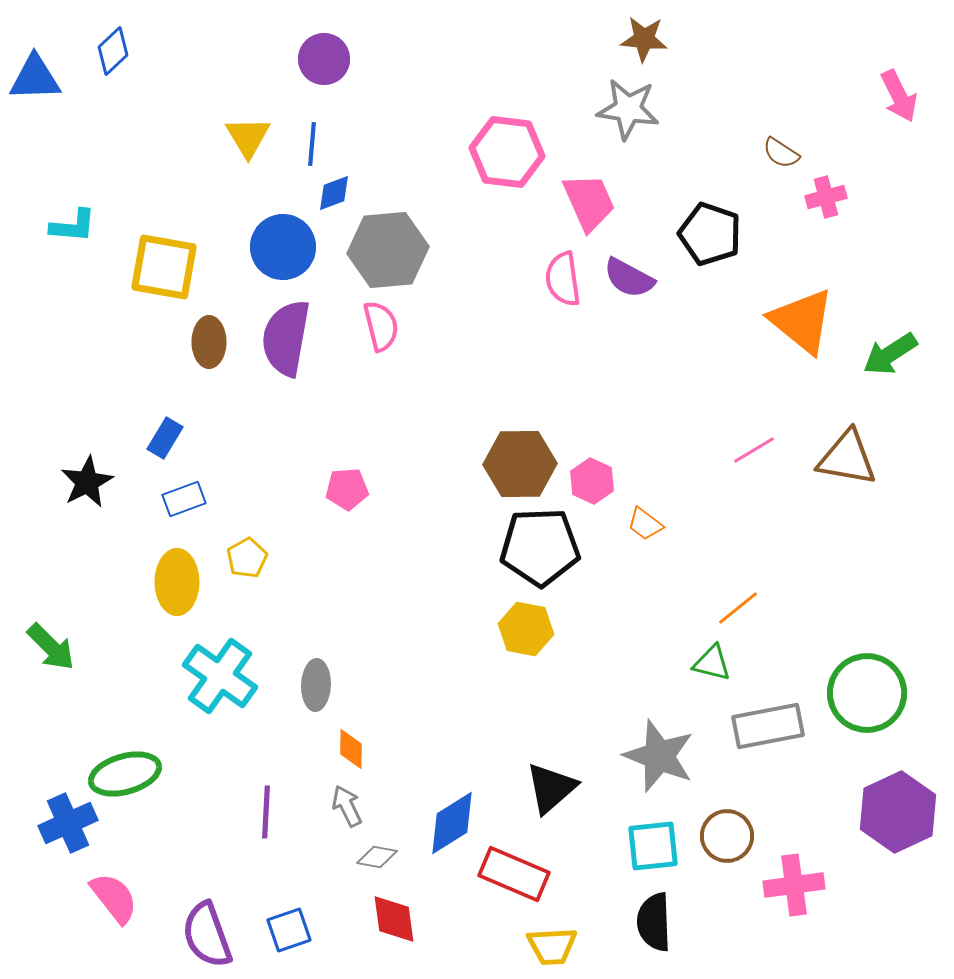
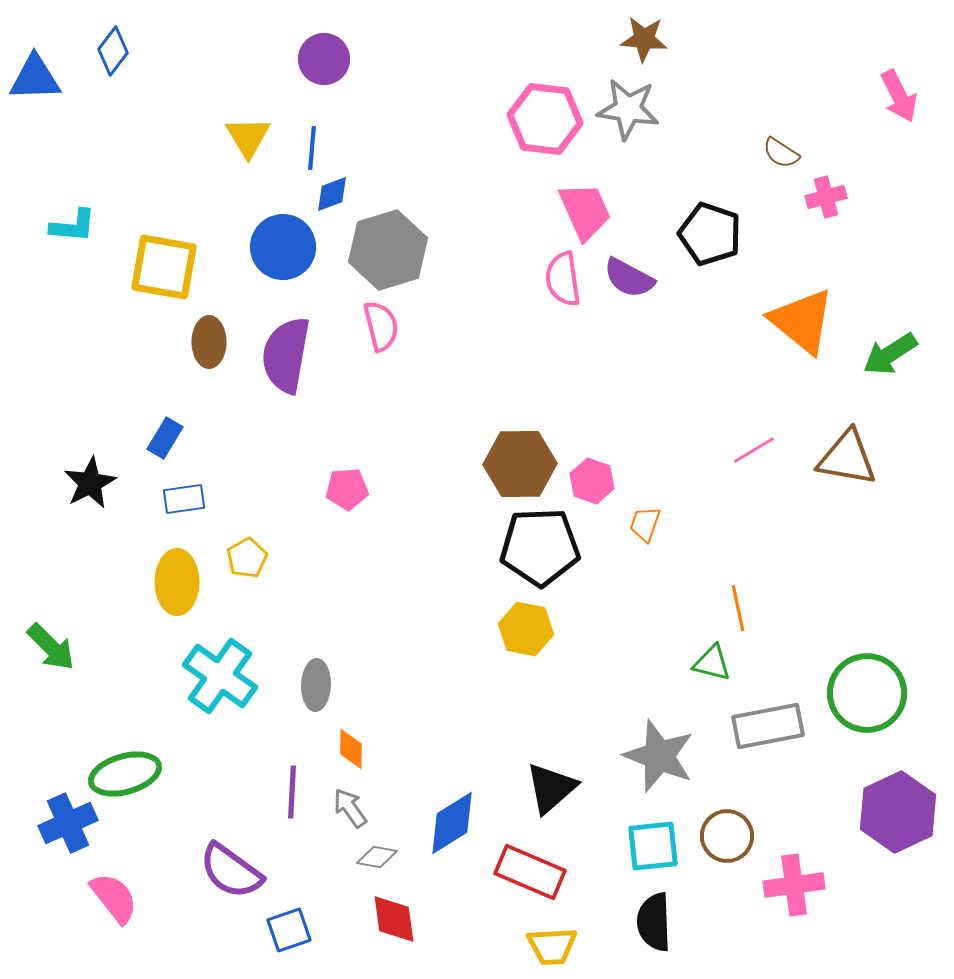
blue diamond at (113, 51): rotated 9 degrees counterclockwise
blue line at (312, 144): moved 4 px down
pink hexagon at (507, 152): moved 38 px right, 33 px up
blue diamond at (334, 193): moved 2 px left, 1 px down
pink trapezoid at (589, 202): moved 4 px left, 9 px down
gray hexagon at (388, 250): rotated 12 degrees counterclockwise
purple semicircle at (286, 338): moved 17 px down
pink hexagon at (592, 481): rotated 6 degrees counterclockwise
black star at (87, 482): moved 3 px right, 1 px down
blue rectangle at (184, 499): rotated 12 degrees clockwise
orange trapezoid at (645, 524): rotated 72 degrees clockwise
orange line at (738, 608): rotated 63 degrees counterclockwise
gray arrow at (347, 806): moved 3 px right, 2 px down; rotated 9 degrees counterclockwise
purple line at (266, 812): moved 26 px right, 20 px up
red rectangle at (514, 874): moved 16 px right, 2 px up
purple semicircle at (207, 935): moved 24 px right, 64 px up; rotated 34 degrees counterclockwise
